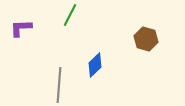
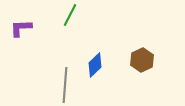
brown hexagon: moved 4 px left, 21 px down; rotated 20 degrees clockwise
gray line: moved 6 px right
